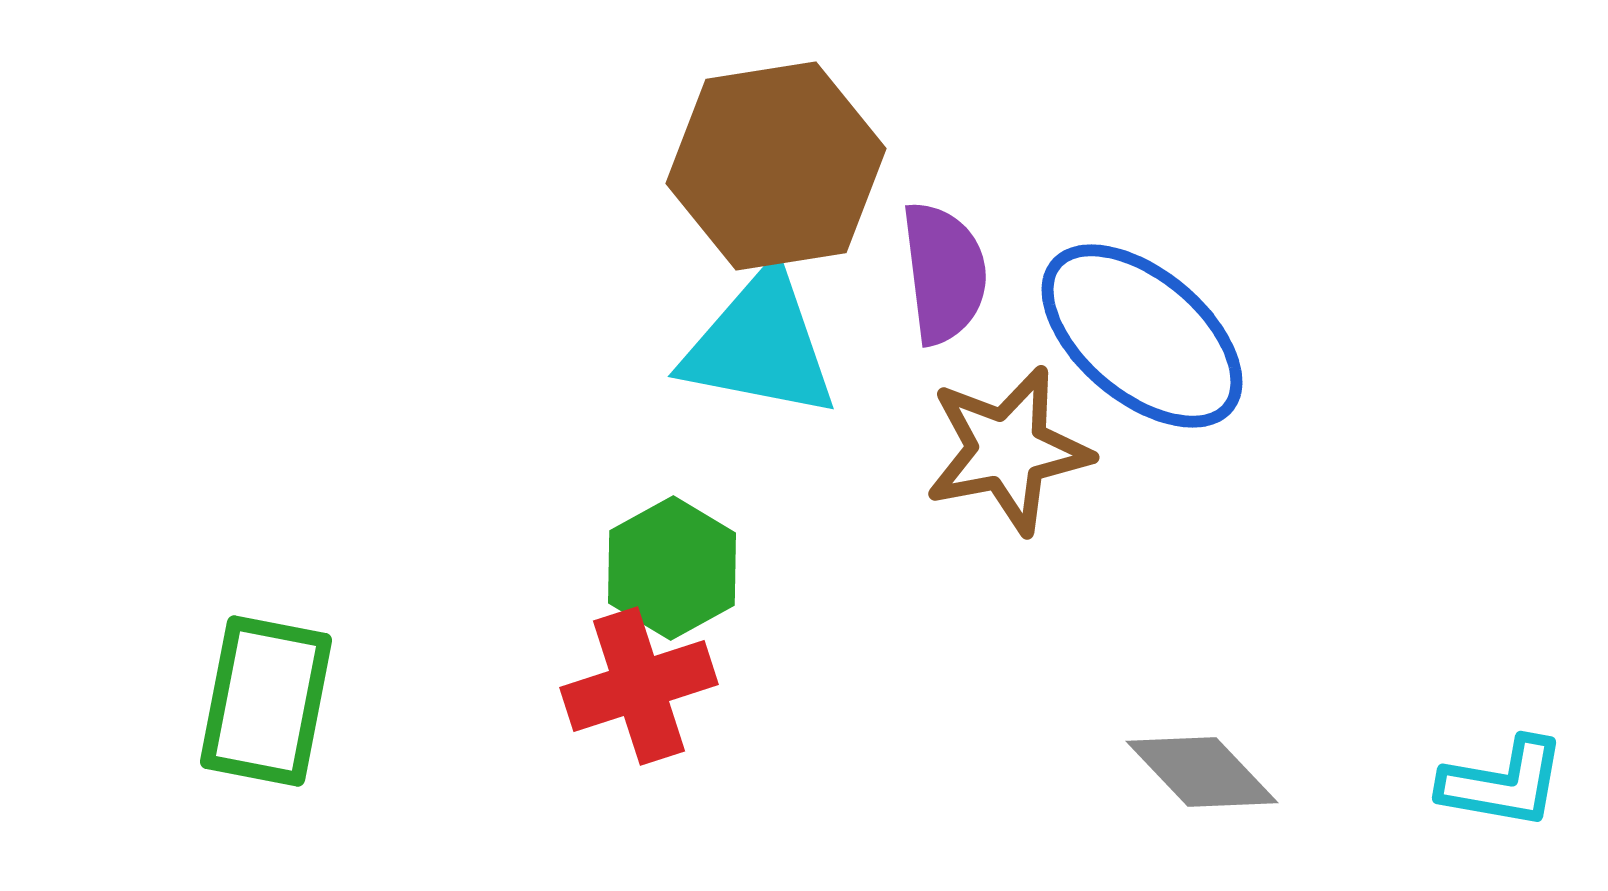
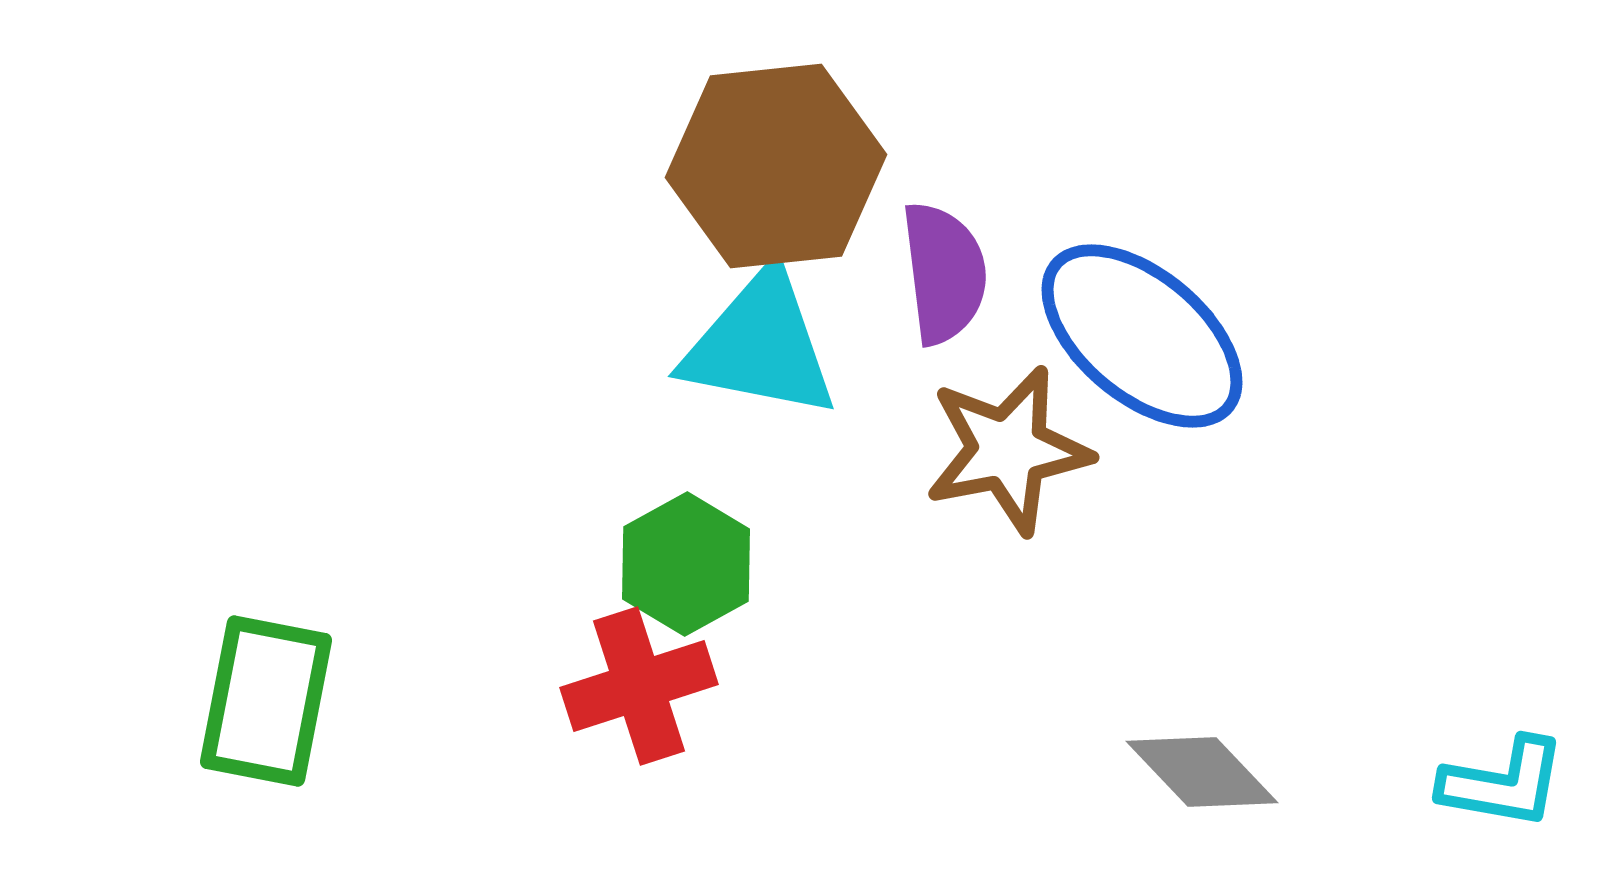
brown hexagon: rotated 3 degrees clockwise
green hexagon: moved 14 px right, 4 px up
